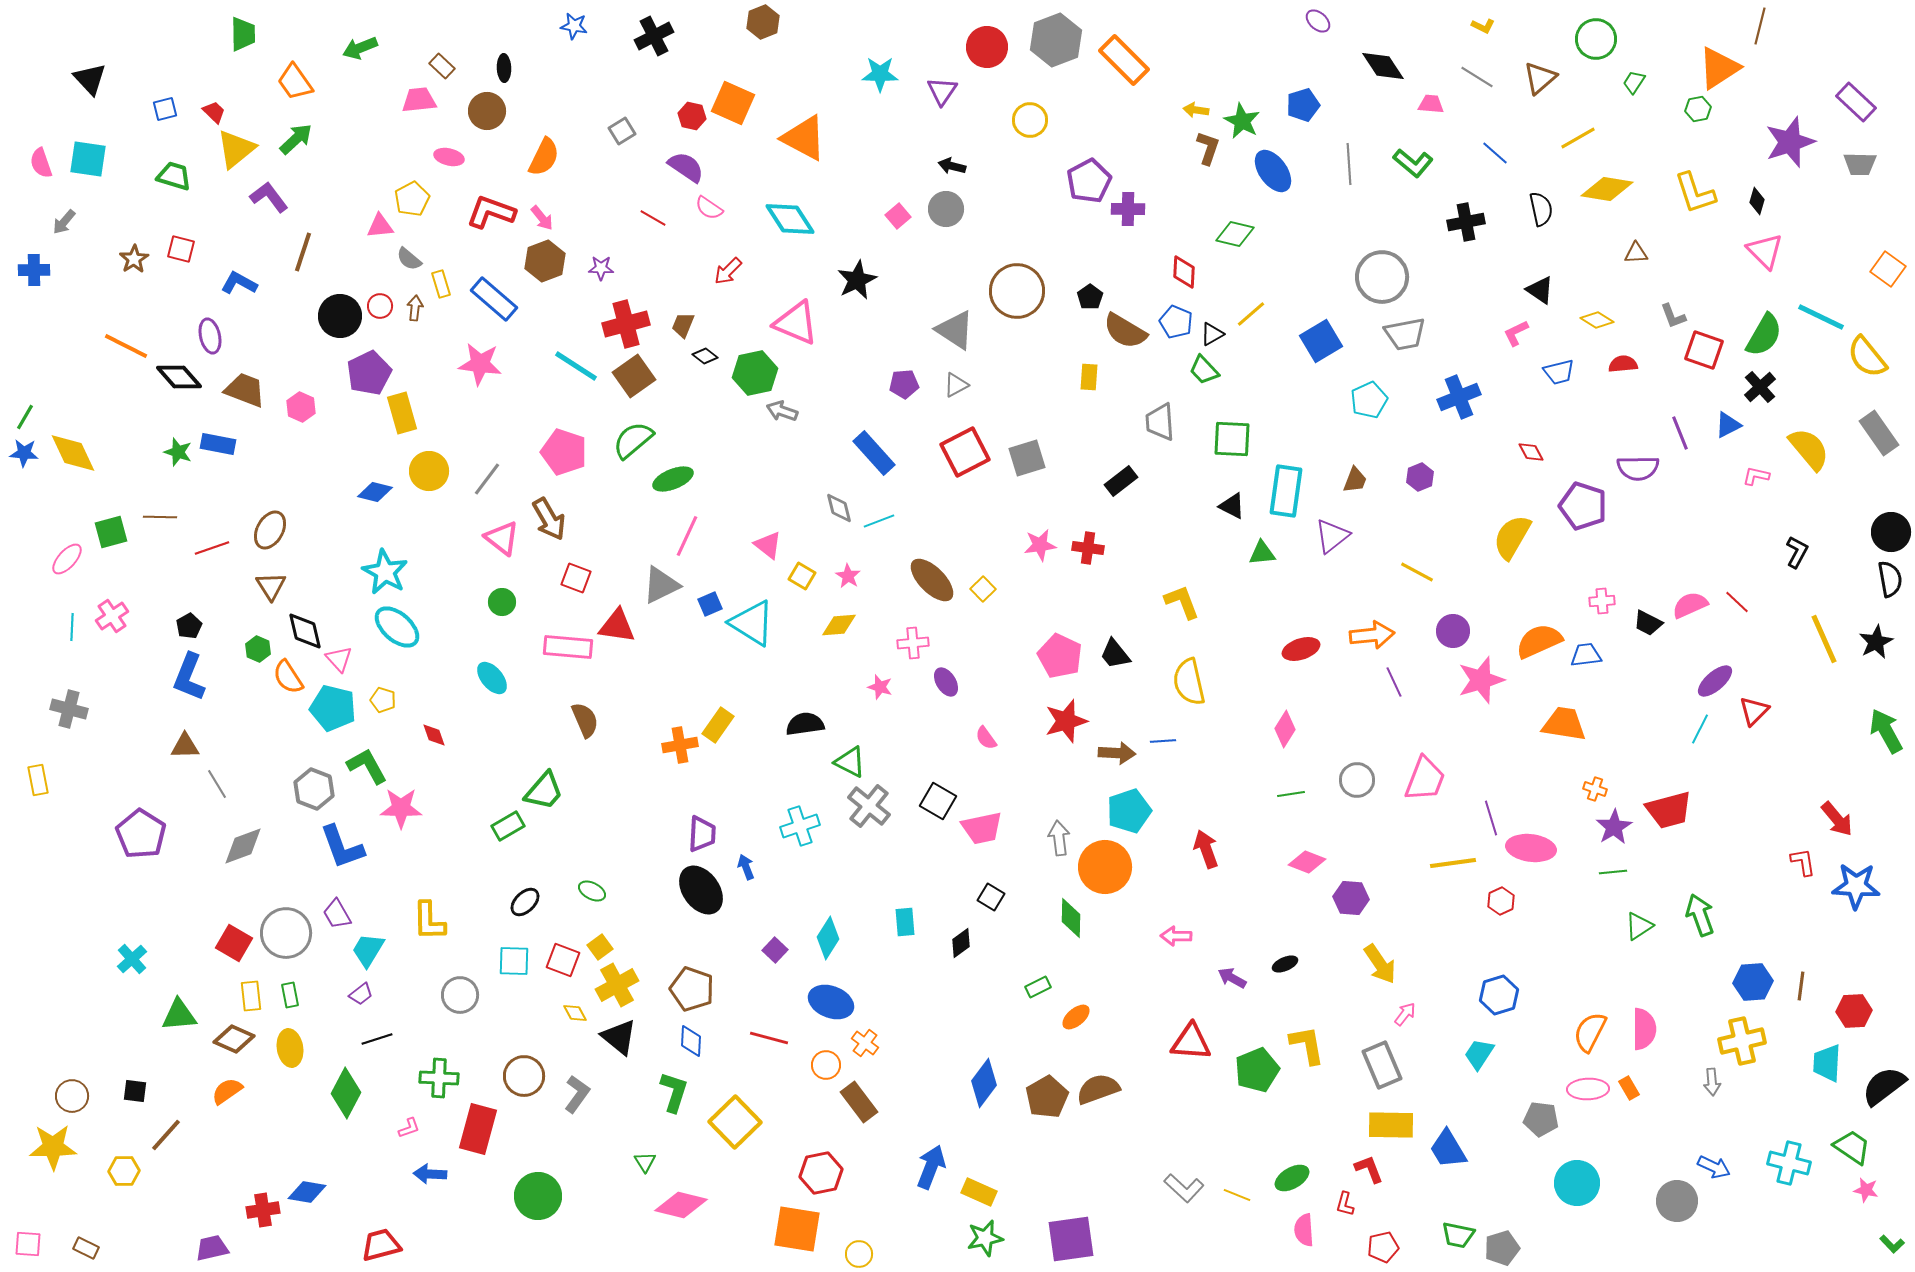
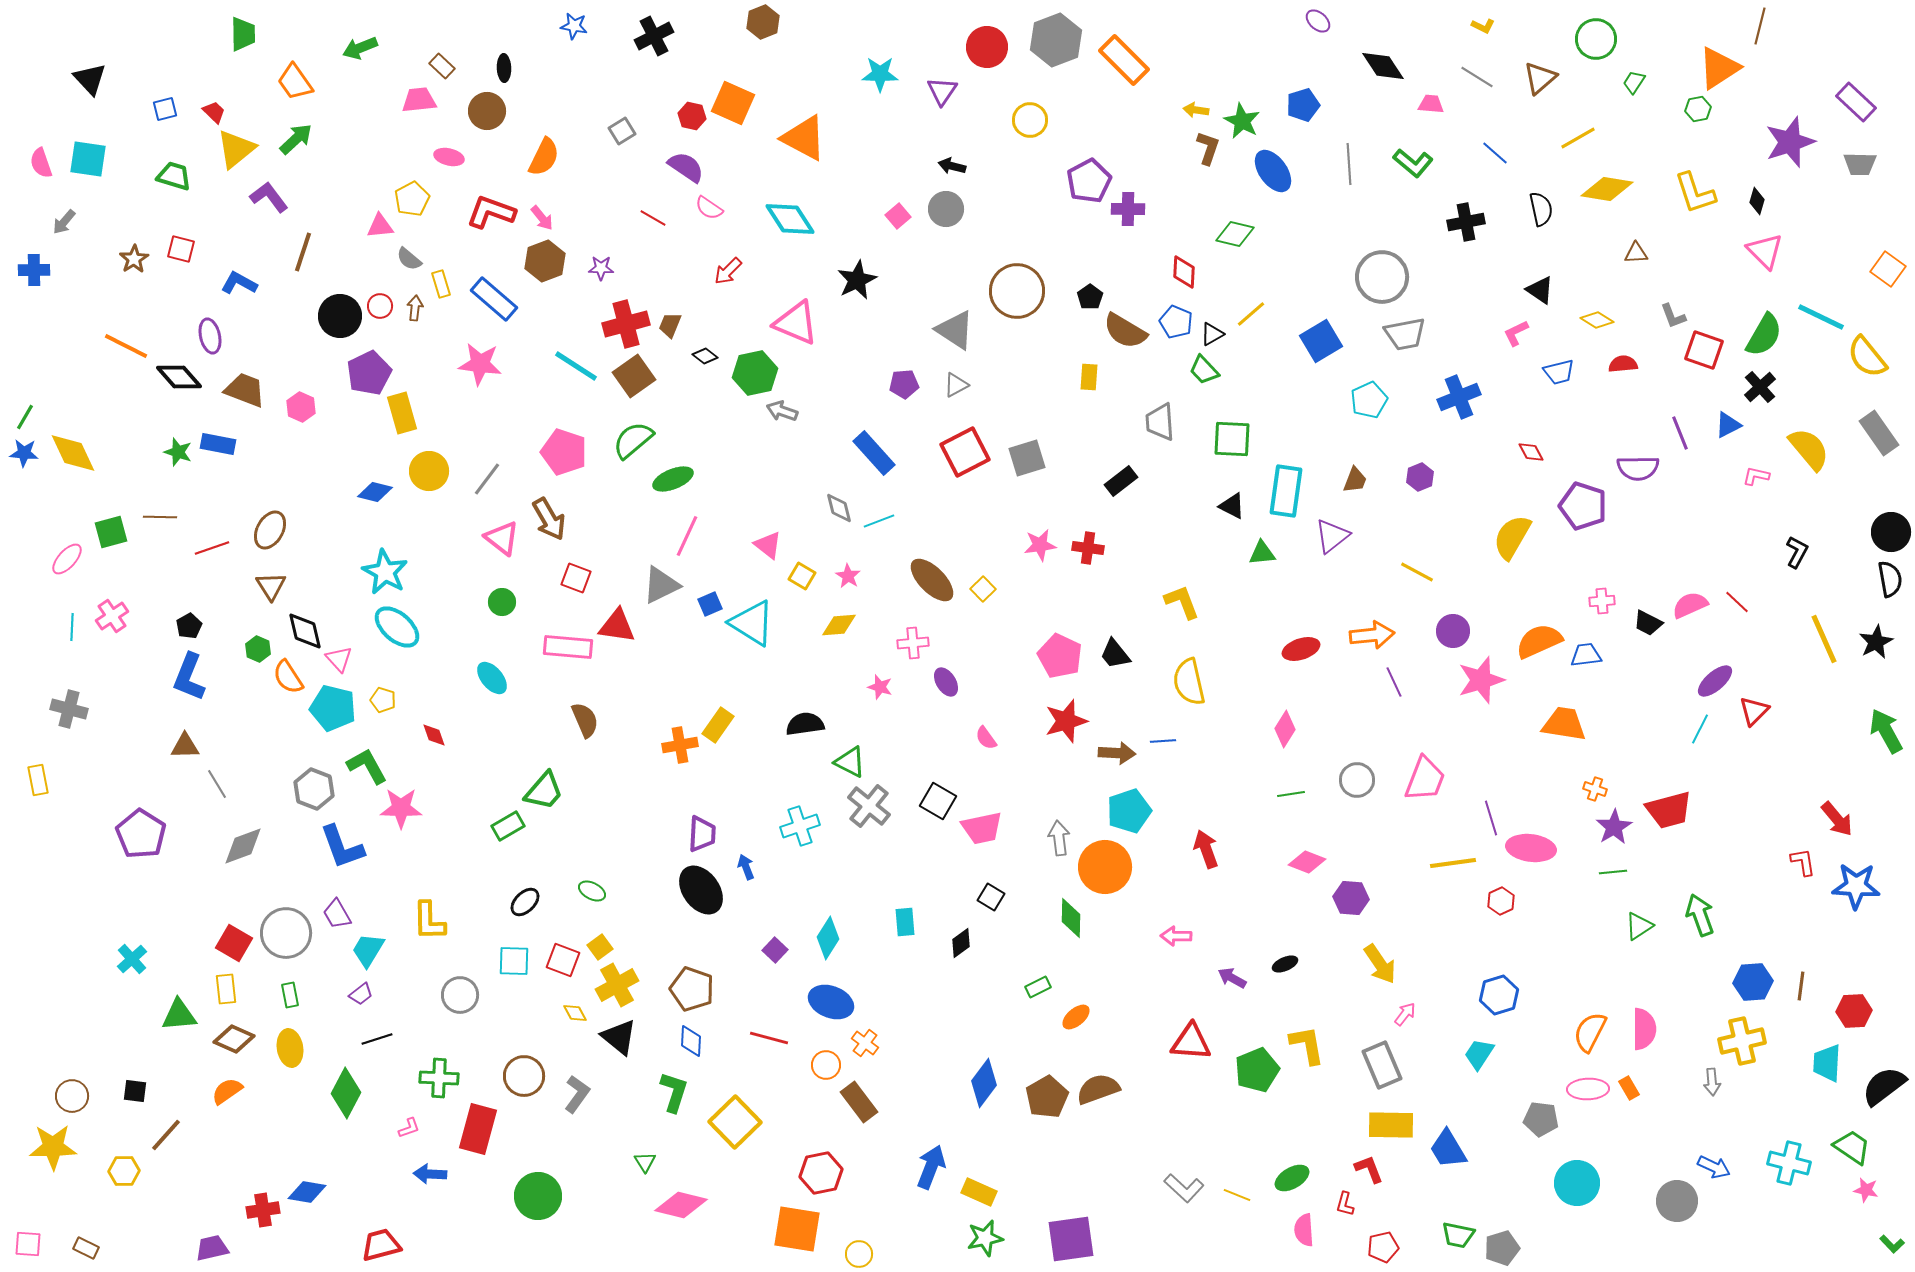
brown trapezoid at (683, 325): moved 13 px left
yellow rectangle at (251, 996): moved 25 px left, 7 px up
